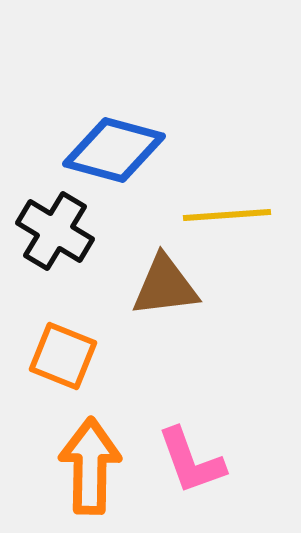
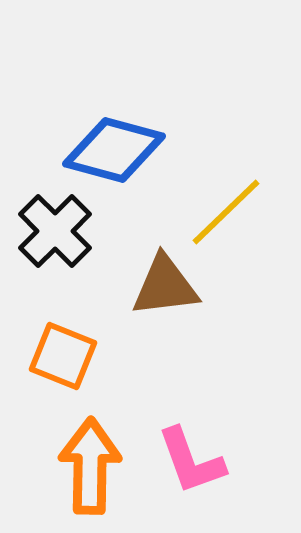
yellow line: moved 1 px left, 3 px up; rotated 40 degrees counterclockwise
black cross: rotated 14 degrees clockwise
